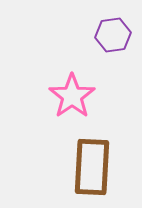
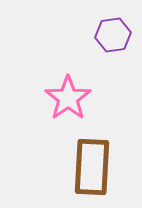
pink star: moved 4 px left, 2 px down
